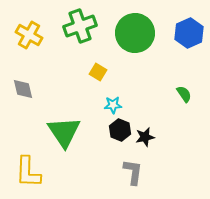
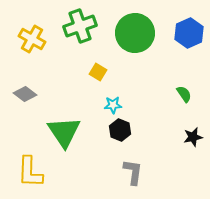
yellow cross: moved 3 px right, 4 px down
gray diamond: moved 2 px right, 5 px down; rotated 40 degrees counterclockwise
black star: moved 48 px right
yellow L-shape: moved 2 px right
